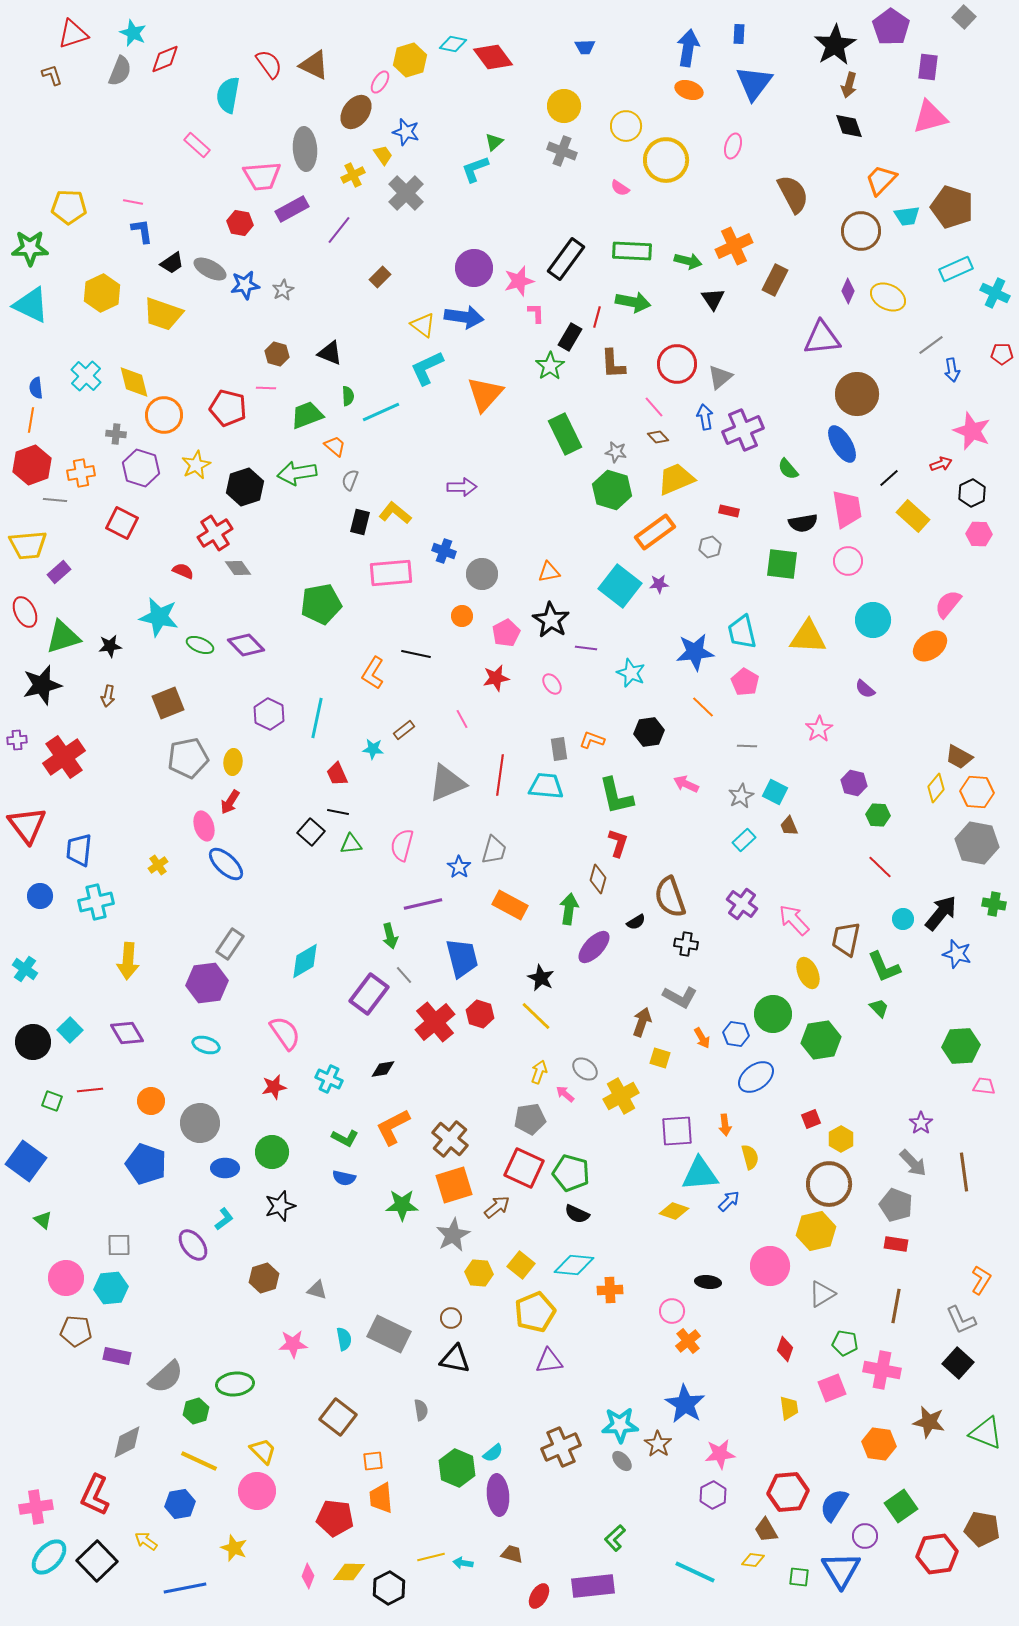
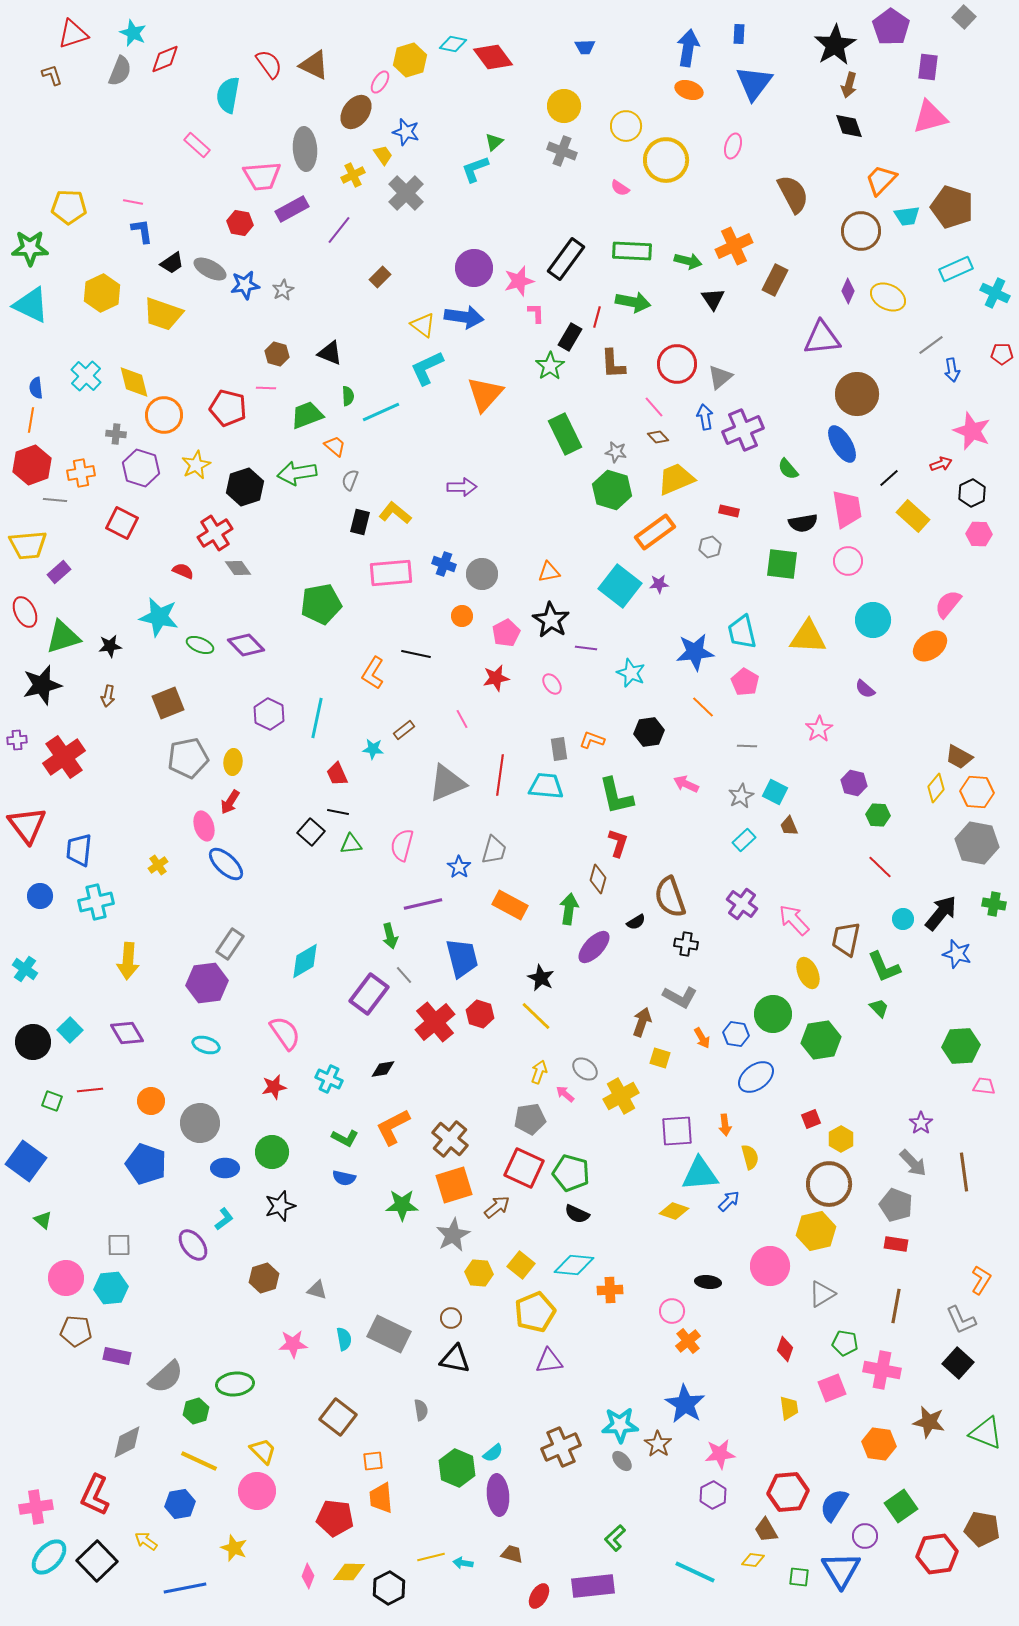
blue cross at (444, 551): moved 13 px down
